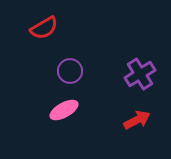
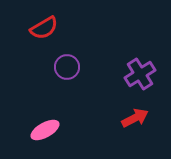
purple circle: moved 3 px left, 4 px up
pink ellipse: moved 19 px left, 20 px down
red arrow: moved 2 px left, 2 px up
